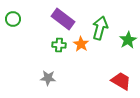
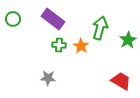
purple rectangle: moved 10 px left
orange star: moved 2 px down
